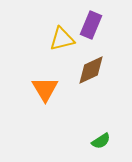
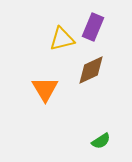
purple rectangle: moved 2 px right, 2 px down
